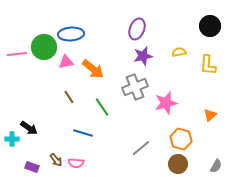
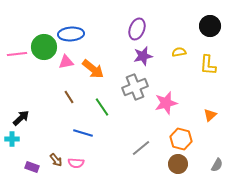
black arrow: moved 8 px left, 10 px up; rotated 78 degrees counterclockwise
gray semicircle: moved 1 px right, 1 px up
